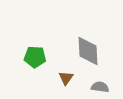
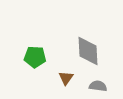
gray semicircle: moved 2 px left, 1 px up
